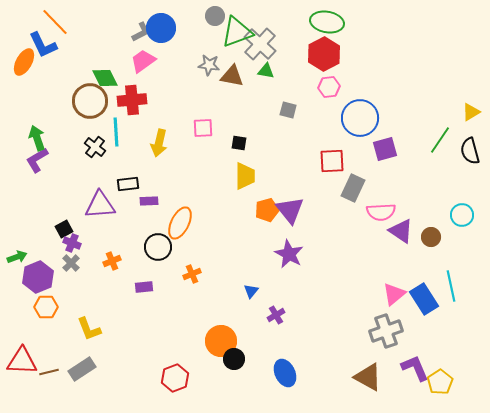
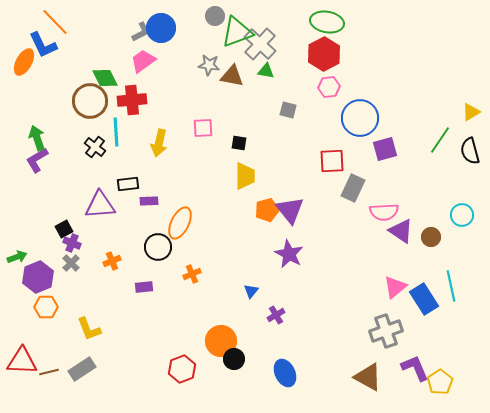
pink semicircle at (381, 212): moved 3 px right
pink triangle at (394, 294): moved 1 px right, 7 px up
red hexagon at (175, 378): moved 7 px right, 9 px up
